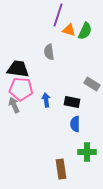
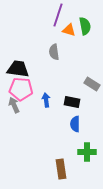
green semicircle: moved 5 px up; rotated 36 degrees counterclockwise
gray semicircle: moved 5 px right
